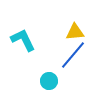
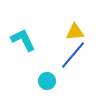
cyan circle: moved 2 px left
